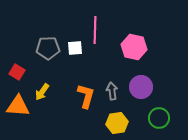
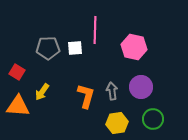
green circle: moved 6 px left, 1 px down
